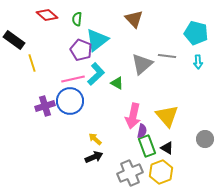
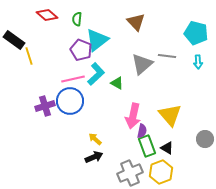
brown triangle: moved 2 px right, 3 px down
yellow line: moved 3 px left, 7 px up
yellow triangle: moved 3 px right, 1 px up
